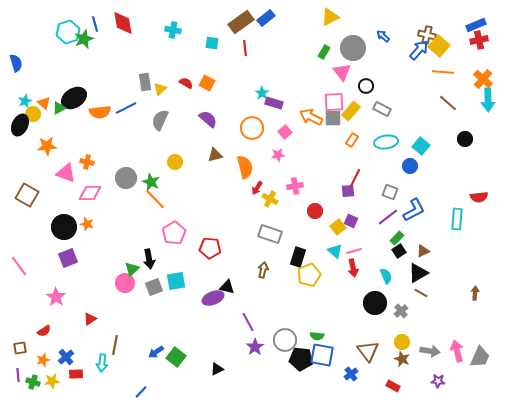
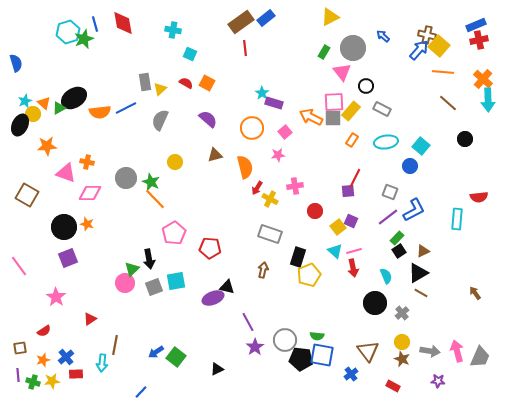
cyan square at (212, 43): moved 22 px left, 11 px down; rotated 16 degrees clockwise
brown arrow at (475, 293): rotated 40 degrees counterclockwise
gray cross at (401, 311): moved 1 px right, 2 px down
